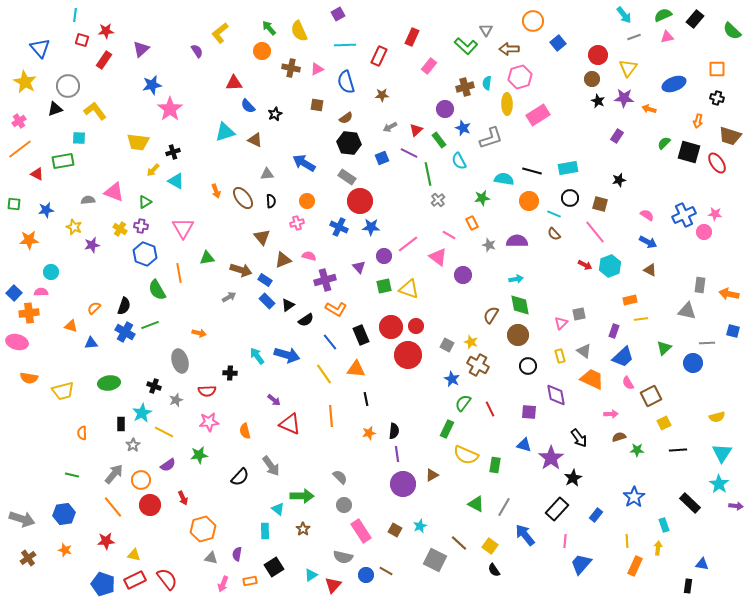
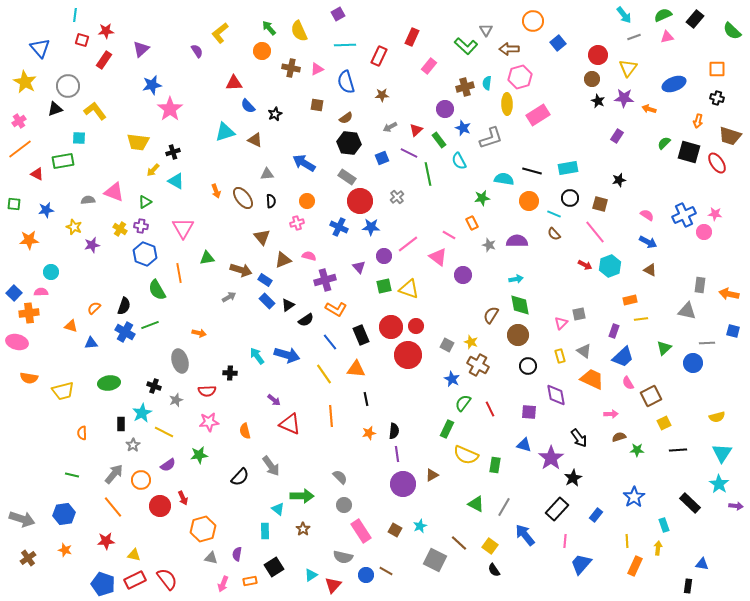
gray cross at (438, 200): moved 41 px left, 3 px up
red circle at (150, 505): moved 10 px right, 1 px down
